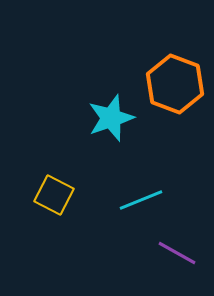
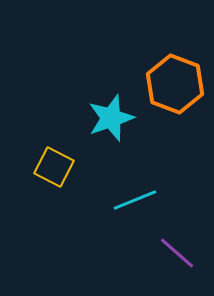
yellow square: moved 28 px up
cyan line: moved 6 px left
purple line: rotated 12 degrees clockwise
